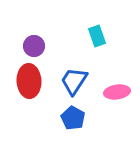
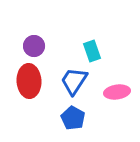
cyan rectangle: moved 5 px left, 15 px down
